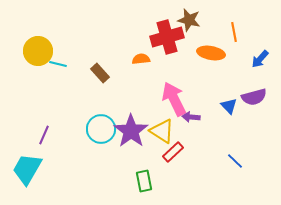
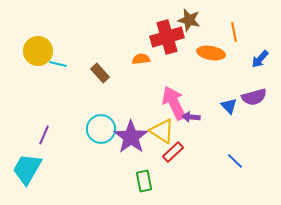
pink arrow: moved 4 px down
purple star: moved 6 px down
